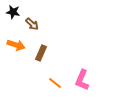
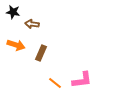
brown arrow: rotated 144 degrees clockwise
pink L-shape: rotated 120 degrees counterclockwise
